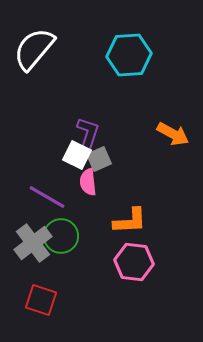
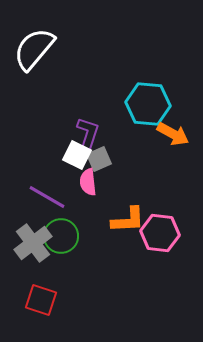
cyan hexagon: moved 19 px right, 49 px down; rotated 9 degrees clockwise
orange L-shape: moved 2 px left, 1 px up
pink hexagon: moved 26 px right, 29 px up
